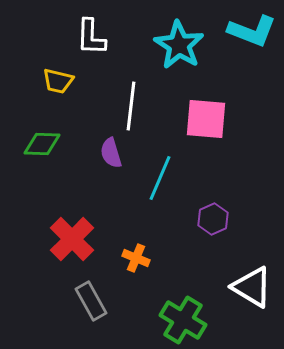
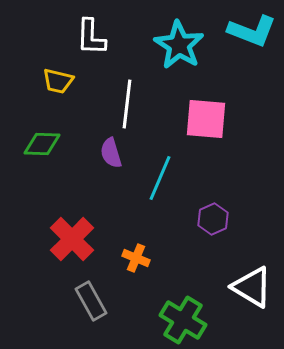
white line: moved 4 px left, 2 px up
